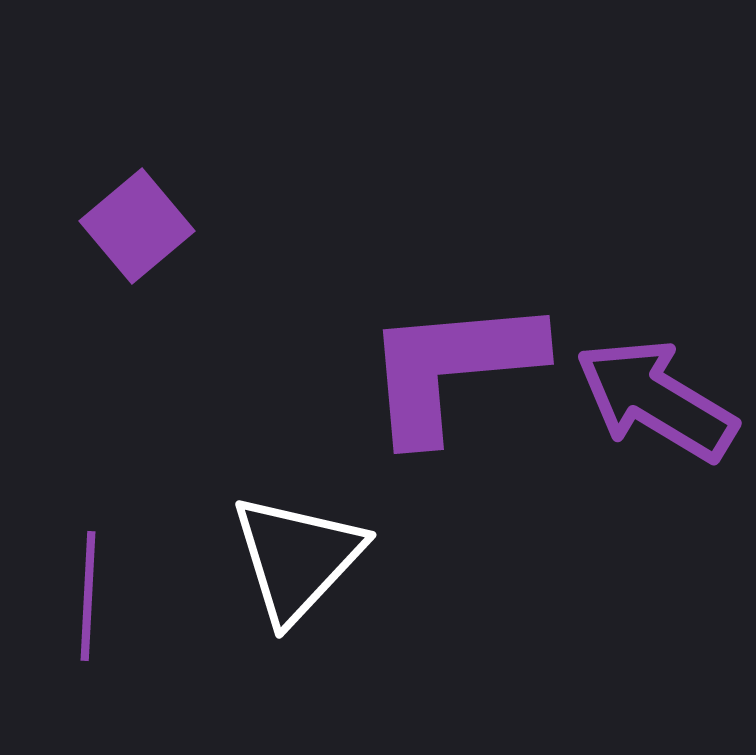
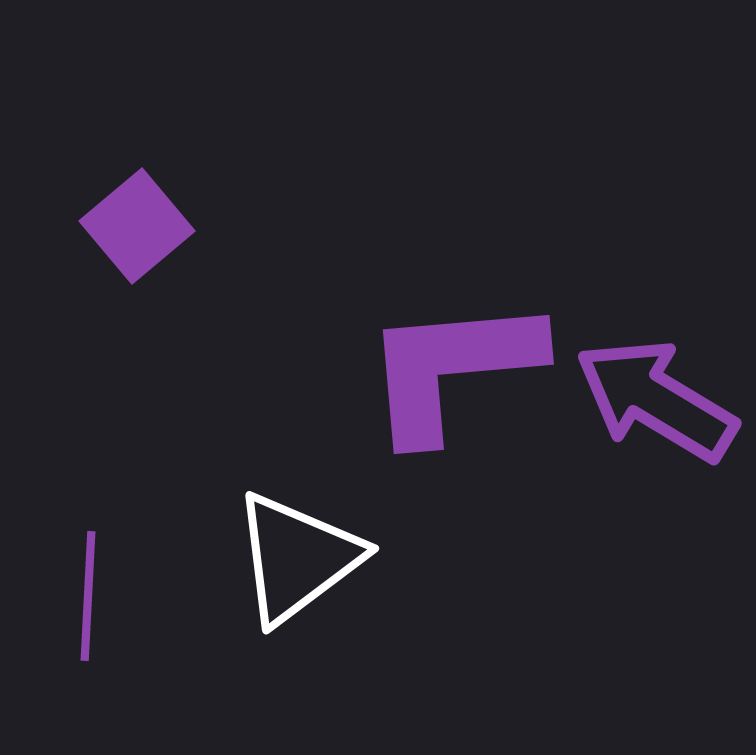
white triangle: rotated 10 degrees clockwise
